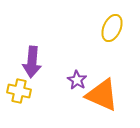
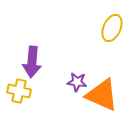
purple star: moved 2 px down; rotated 24 degrees counterclockwise
